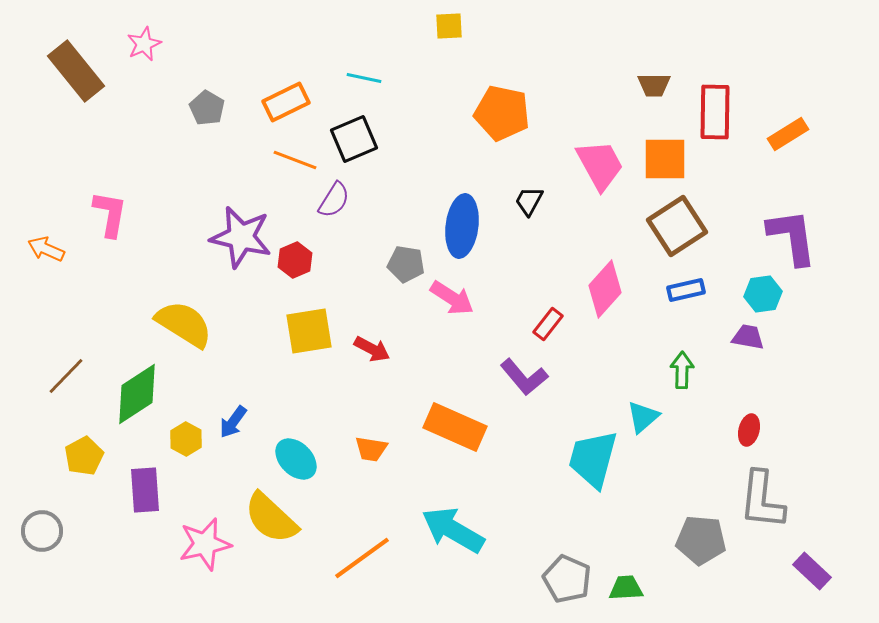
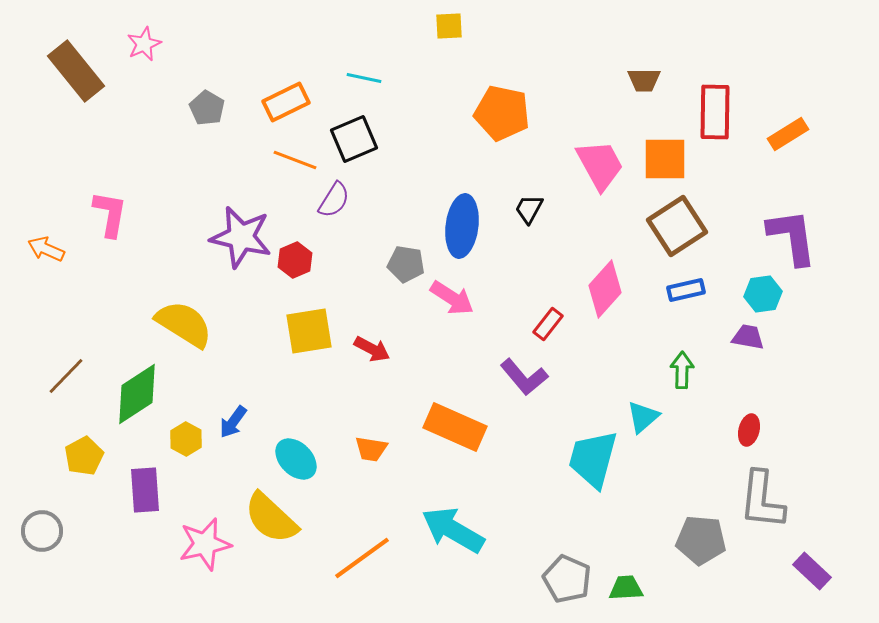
brown trapezoid at (654, 85): moved 10 px left, 5 px up
black trapezoid at (529, 201): moved 8 px down
